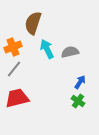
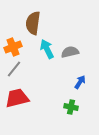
brown semicircle: rotated 10 degrees counterclockwise
green cross: moved 7 px left, 6 px down; rotated 24 degrees counterclockwise
